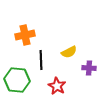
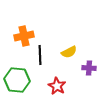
orange cross: moved 1 px left, 1 px down
black line: moved 1 px left, 5 px up
